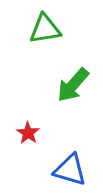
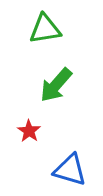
green arrow: moved 17 px left
red star: moved 1 px right, 2 px up
